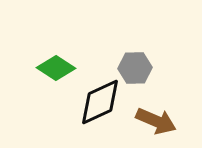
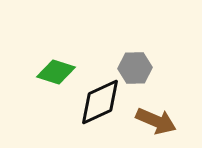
green diamond: moved 4 px down; rotated 15 degrees counterclockwise
